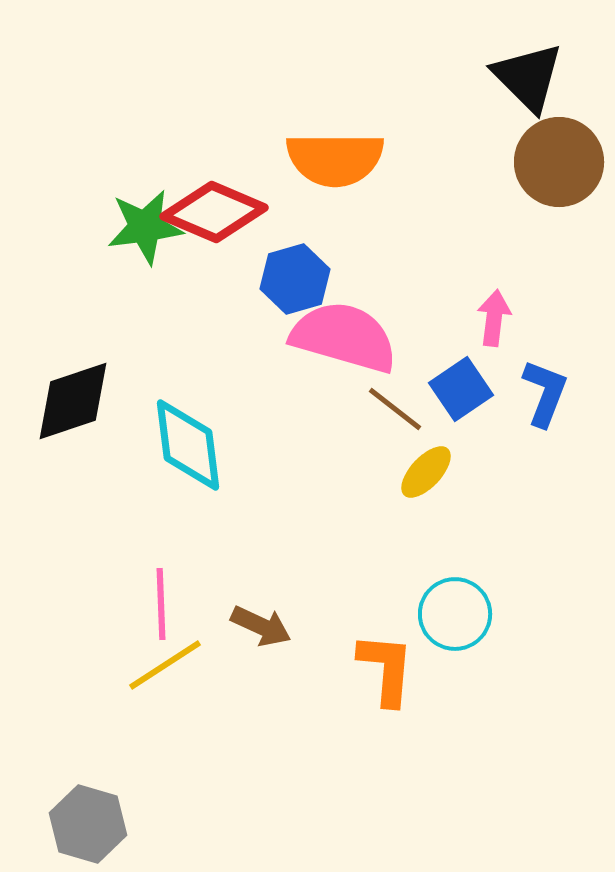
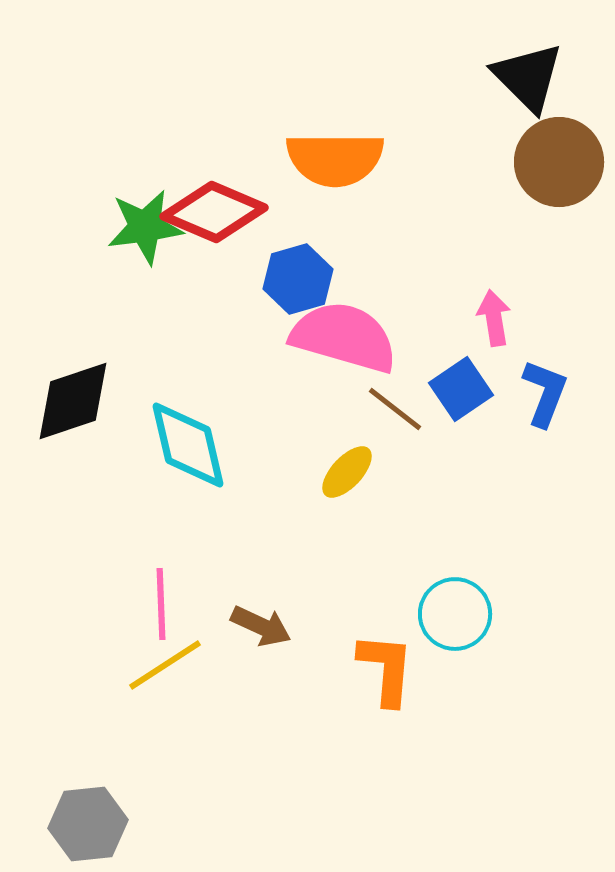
blue hexagon: moved 3 px right
pink arrow: rotated 16 degrees counterclockwise
cyan diamond: rotated 6 degrees counterclockwise
yellow ellipse: moved 79 px left
gray hexagon: rotated 22 degrees counterclockwise
